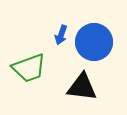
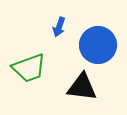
blue arrow: moved 2 px left, 8 px up
blue circle: moved 4 px right, 3 px down
